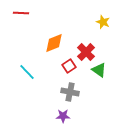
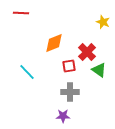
red cross: moved 1 px right
red square: rotated 24 degrees clockwise
gray cross: rotated 12 degrees counterclockwise
